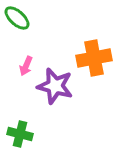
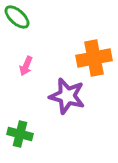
green ellipse: moved 1 px up
purple star: moved 12 px right, 10 px down
